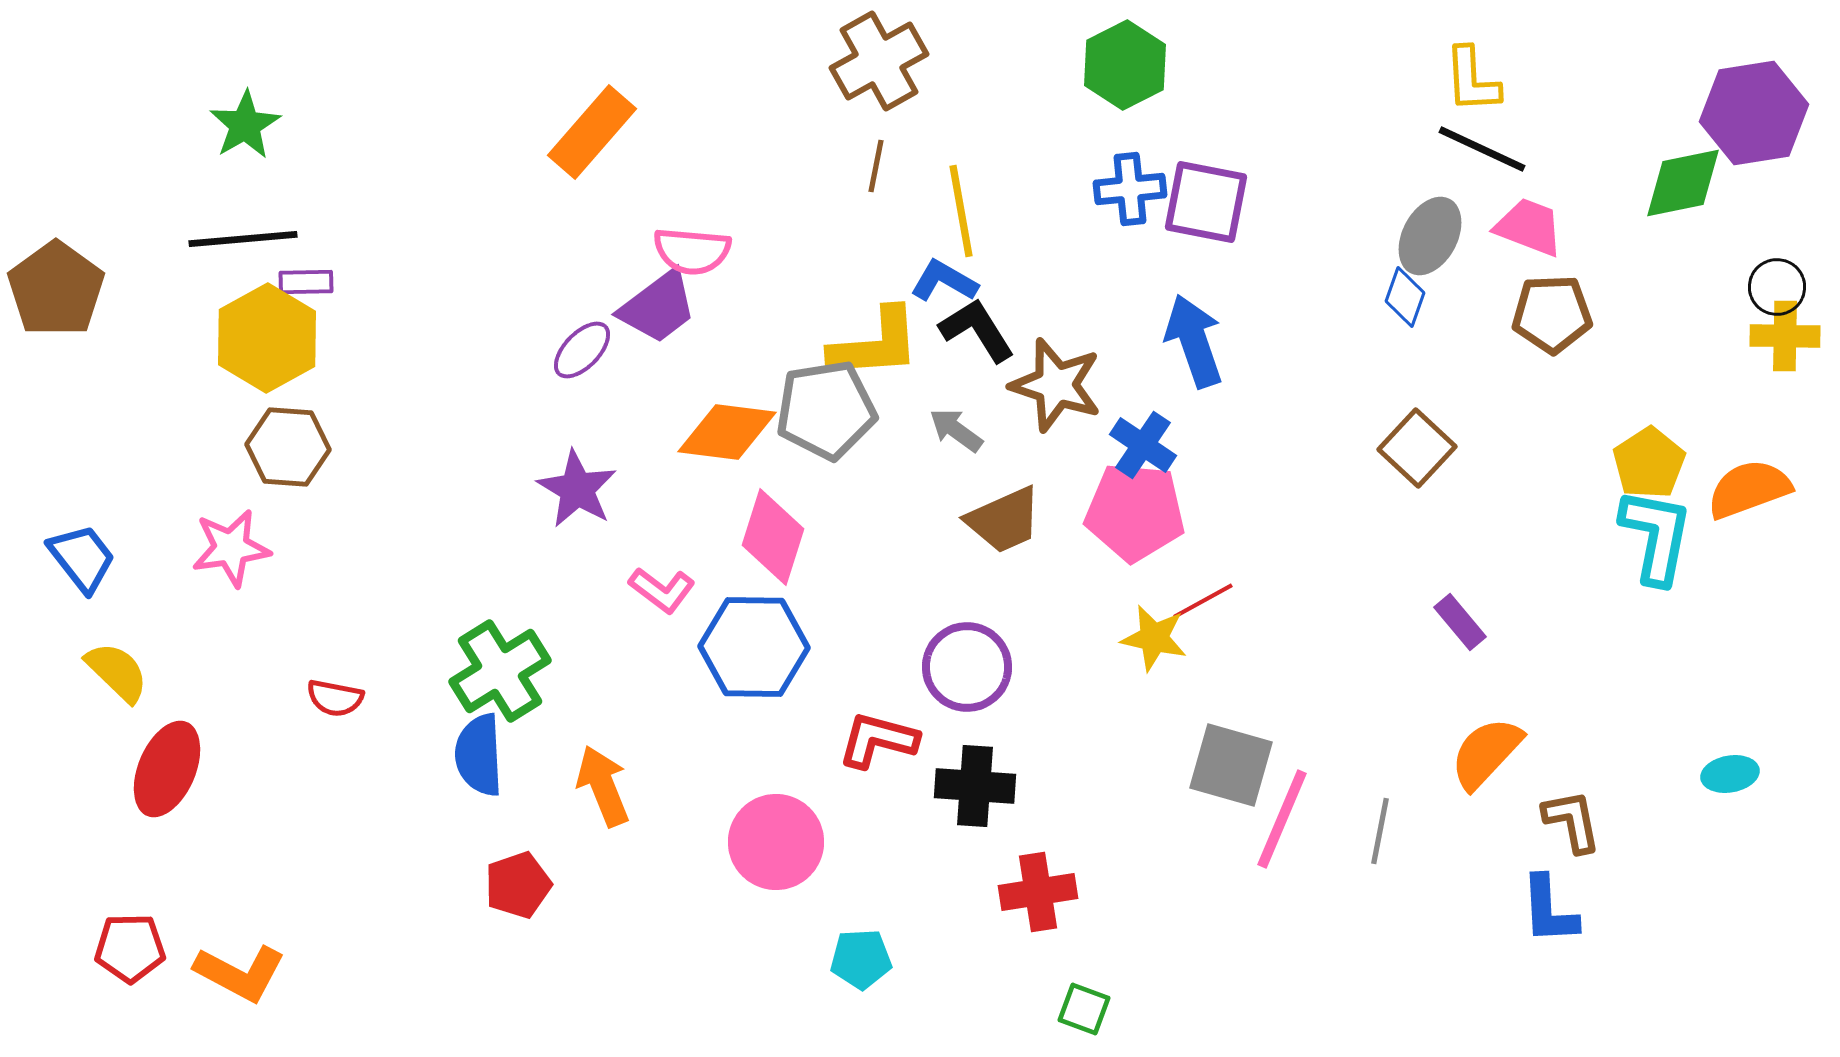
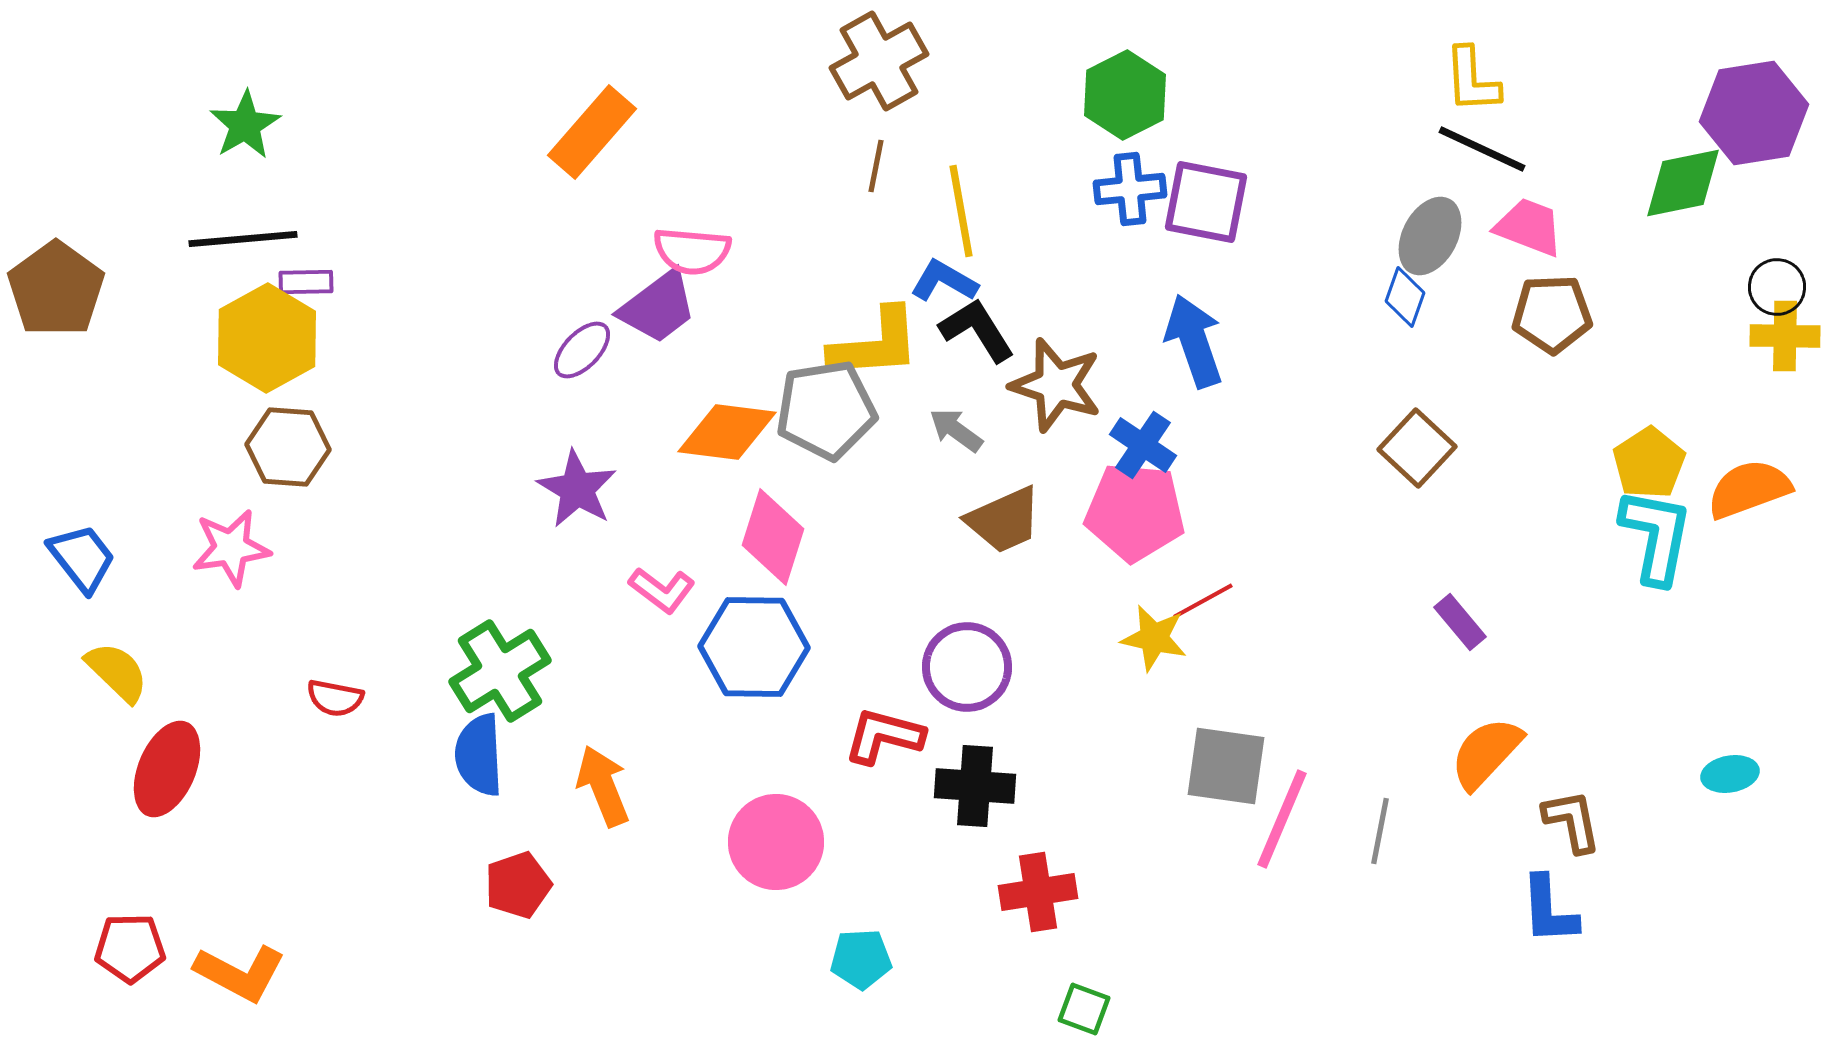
green hexagon at (1125, 65): moved 30 px down
red L-shape at (878, 740): moved 6 px right, 4 px up
gray square at (1231, 765): moved 5 px left, 1 px down; rotated 8 degrees counterclockwise
